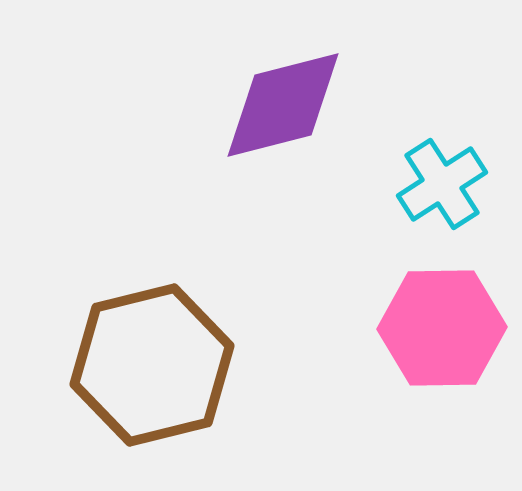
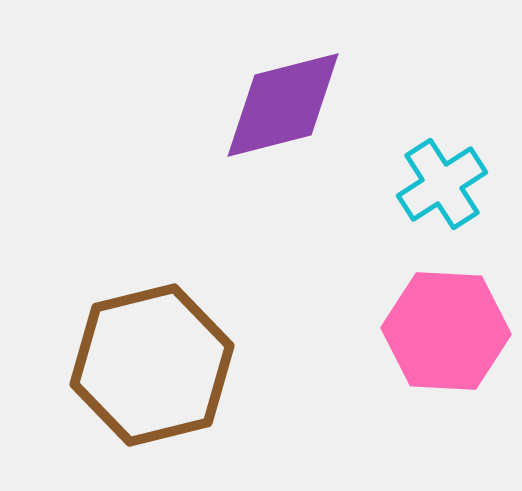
pink hexagon: moved 4 px right, 3 px down; rotated 4 degrees clockwise
